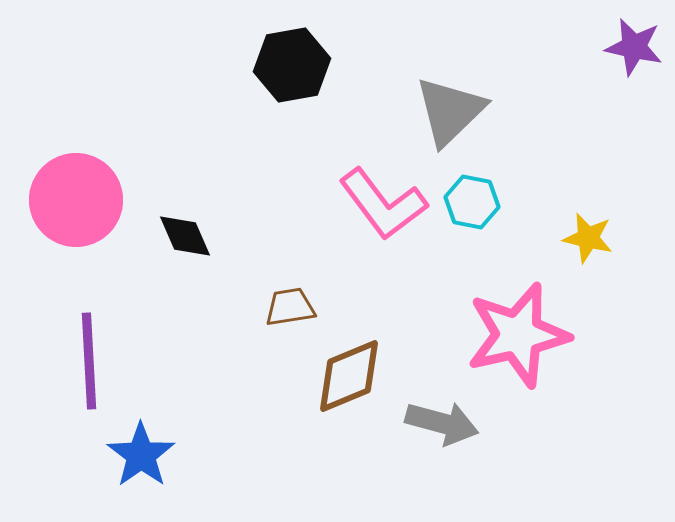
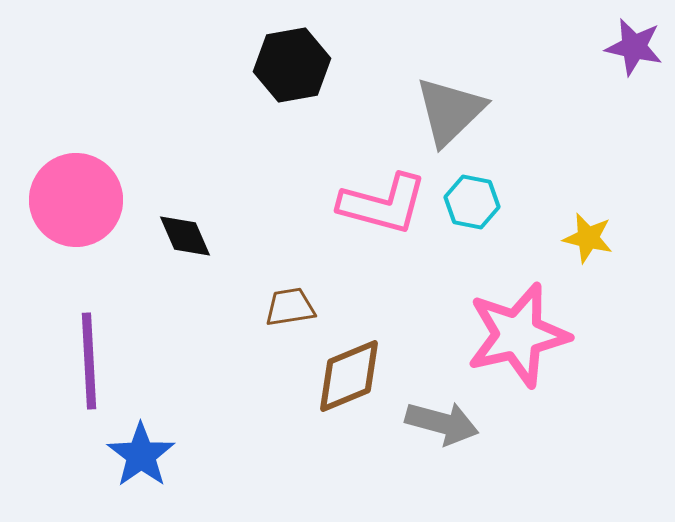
pink L-shape: rotated 38 degrees counterclockwise
